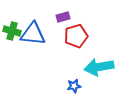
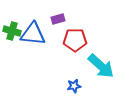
purple rectangle: moved 5 px left, 2 px down
red pentagon: moved 1 px left, 4 px down; rotated 15 degrees clockwise
cyan arrow: moved 2 px right, 1 px up; rotated 128 degrees counterclockwise
